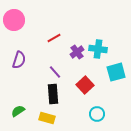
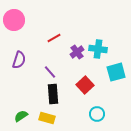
purple line: moved 5 px left
green semicircle: moved 3 px right, 5 px down
